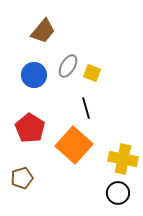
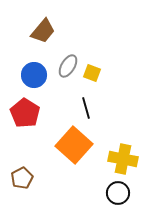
red pentagon: moved 5 px left, 15 px up
brown pentagon: rotated 10 degrees counterclockwise
